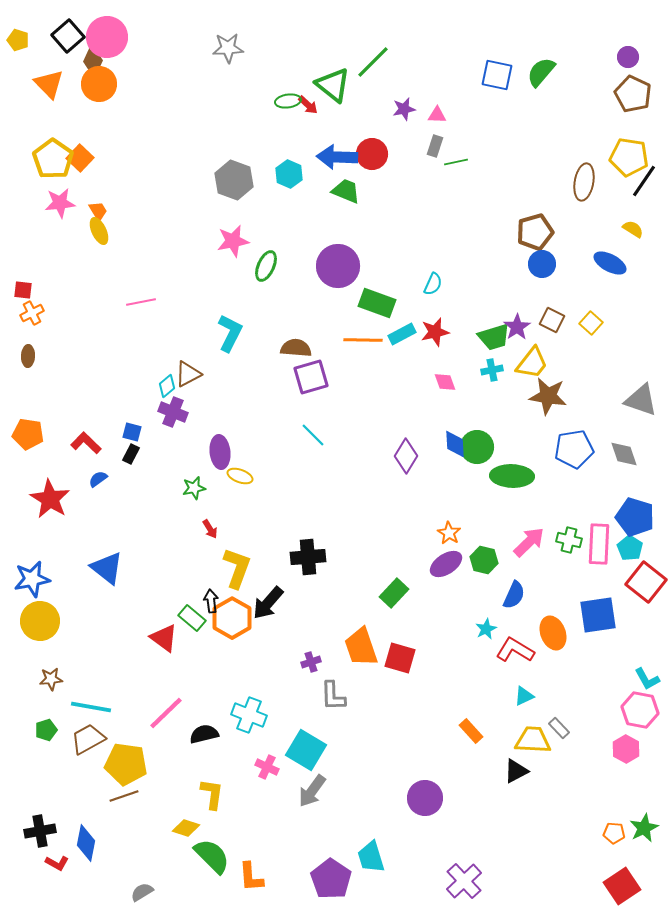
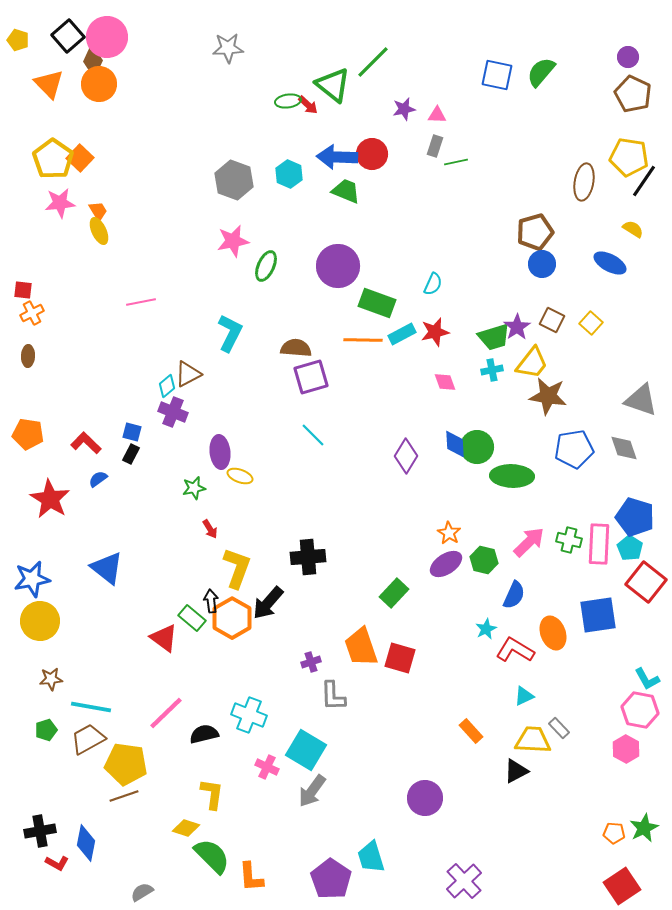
gray diamond at (624, 454): moved 6 px up
